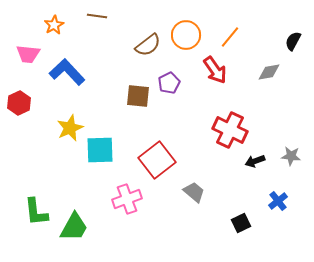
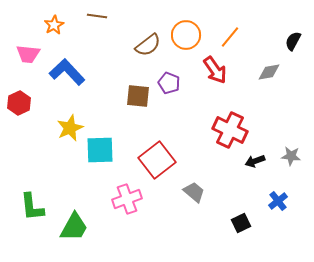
purple pentagon: rotated 25 degrees counterclockwise
green L-shape: moved 4 px left, 5 px up
